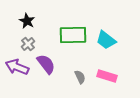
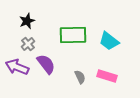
black star: rotated 21 degrees clockwise
cyan trapezoid: moved 3 px right, 1 px down
